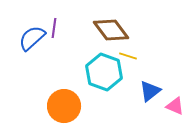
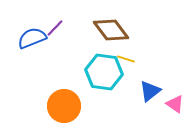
purple line: moved 1 px right; rotated 36 degrees clockwise
blue semicircle: rotated 20 degrees clockwise
yellow line: moved 2 px left, 3 px down
cyan hexagon: rotated 12 degrees counterclockwise
pink triangle: moved 2 px up; rotated 12 degrees clockwise
